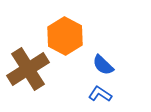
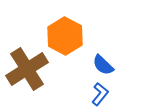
brown cross: moved 1 px left
blue L-shape: rotated 95 degrees clockwise
